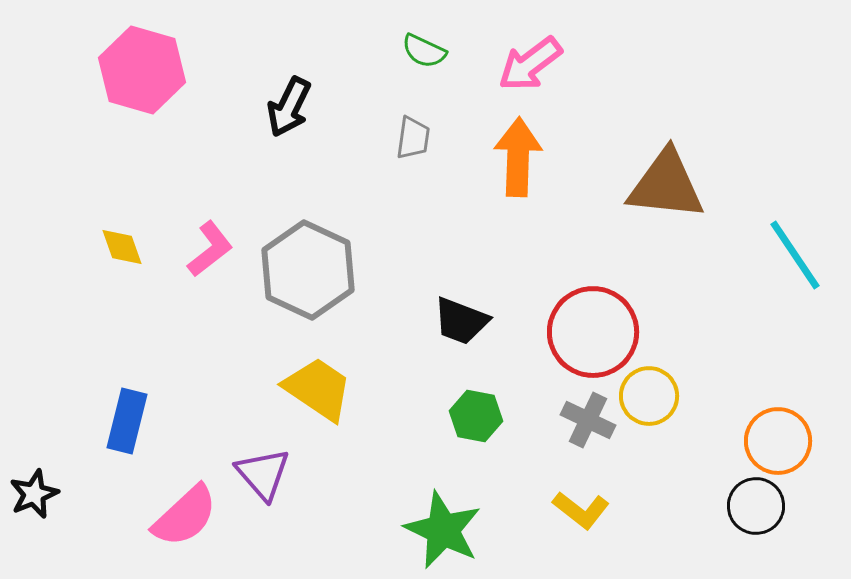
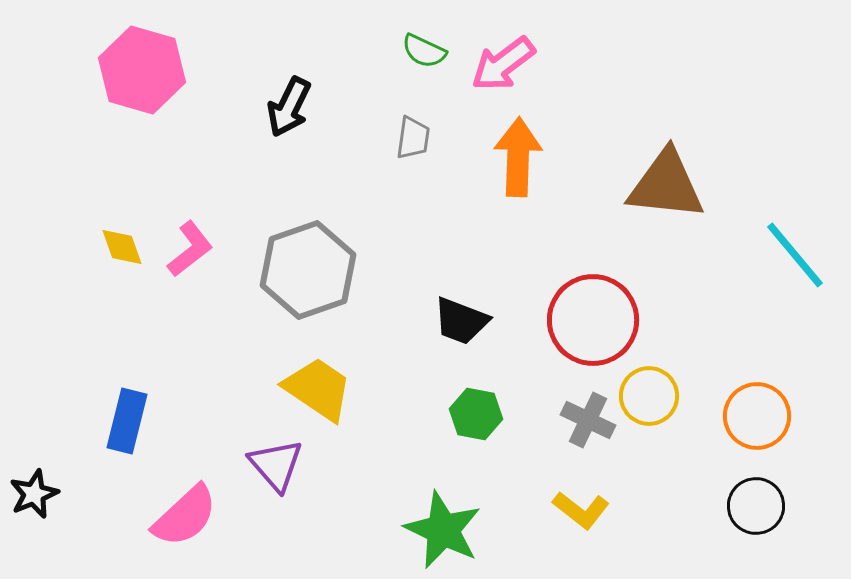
pink arrow: moved 27 px left
pink L-shape: moved 20 px left
cyan line: rotated 6 degrees counterclockwise
gray hexagon: rotated 16 degrees clockwise
red circle: moved 12 px up
green hexagon: moved 2 px up
orange circle: moved 21 px left, 25 px up
purple triangle: moved 13 px right, 9 px up
